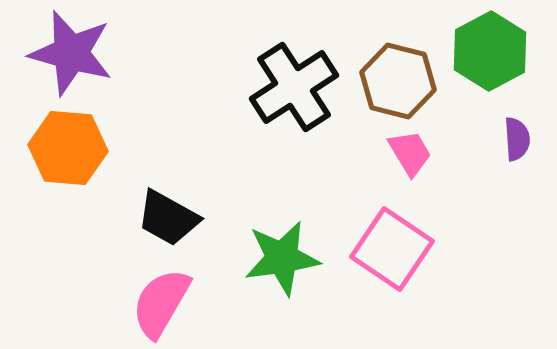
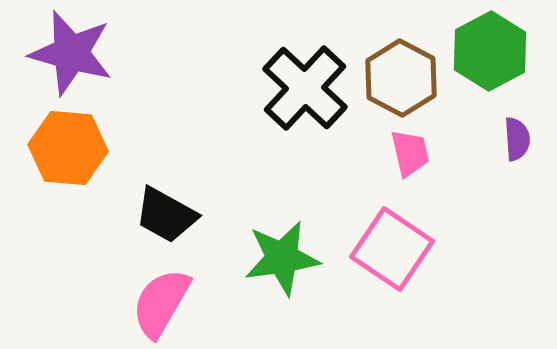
brown hexagon: moved 3 px right, 3 px up; rotated 14 degrees clockwise
black cross: moved 11 px right, 1 px down; rotated 14 degrees counterclockwise
pink trapezoid: rotated 18 degrees clockwise
black trapezoid: moved 2 px left, 3 px up
